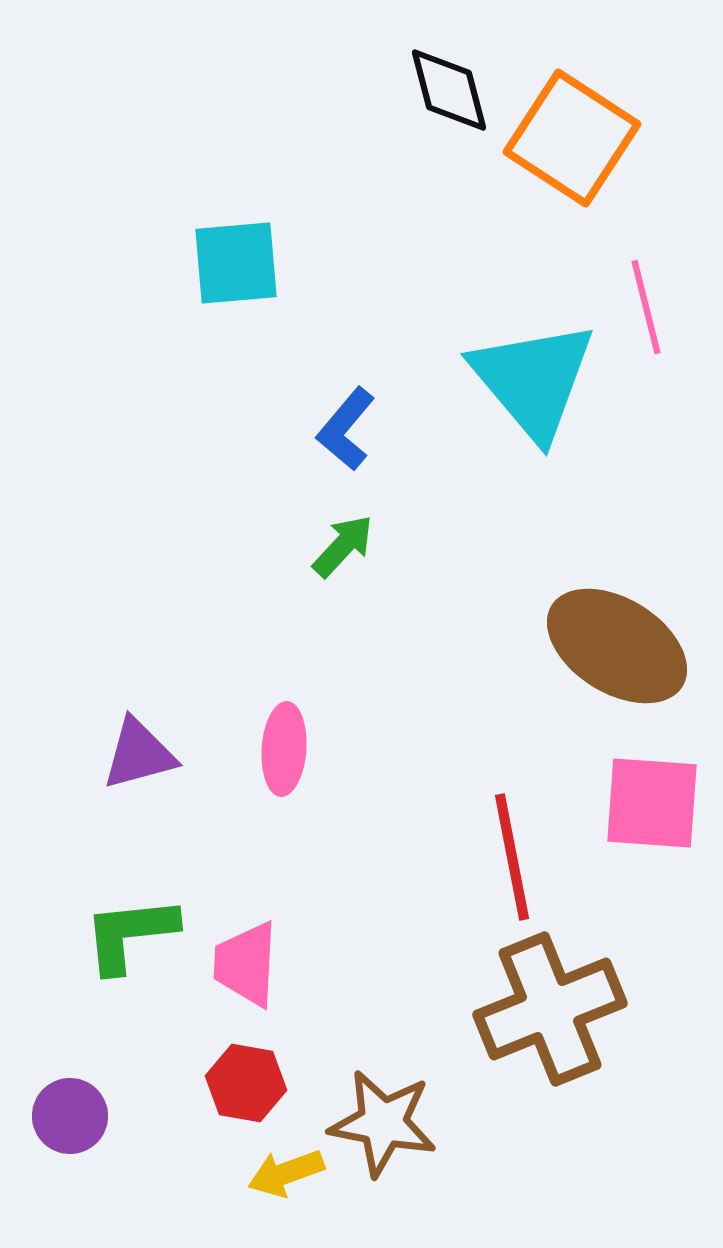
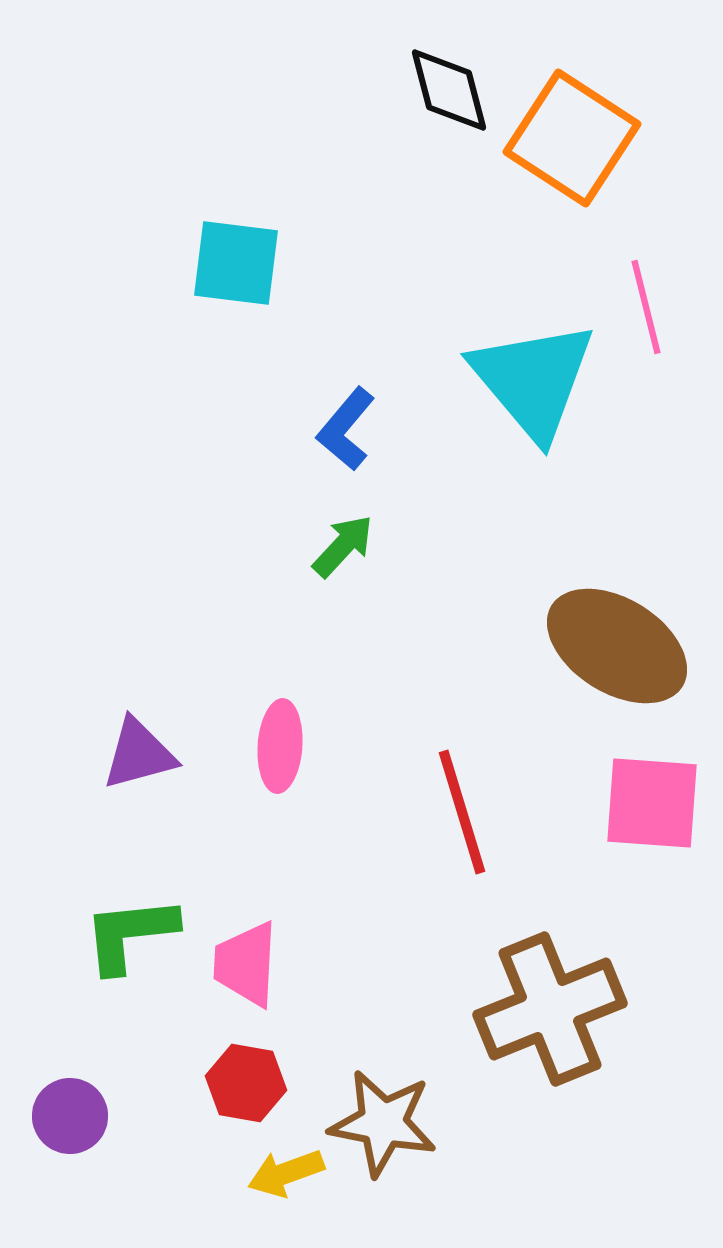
cyan square: rotated 12 degrees clockwise
pink ellipse: moved 4 px left, 3 px up
red line: moved 50 px left, 45 px up; rotated 6 degrees counterclockwise
